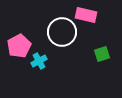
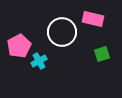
pink rectangle: moved 7 px right, 4 px down
